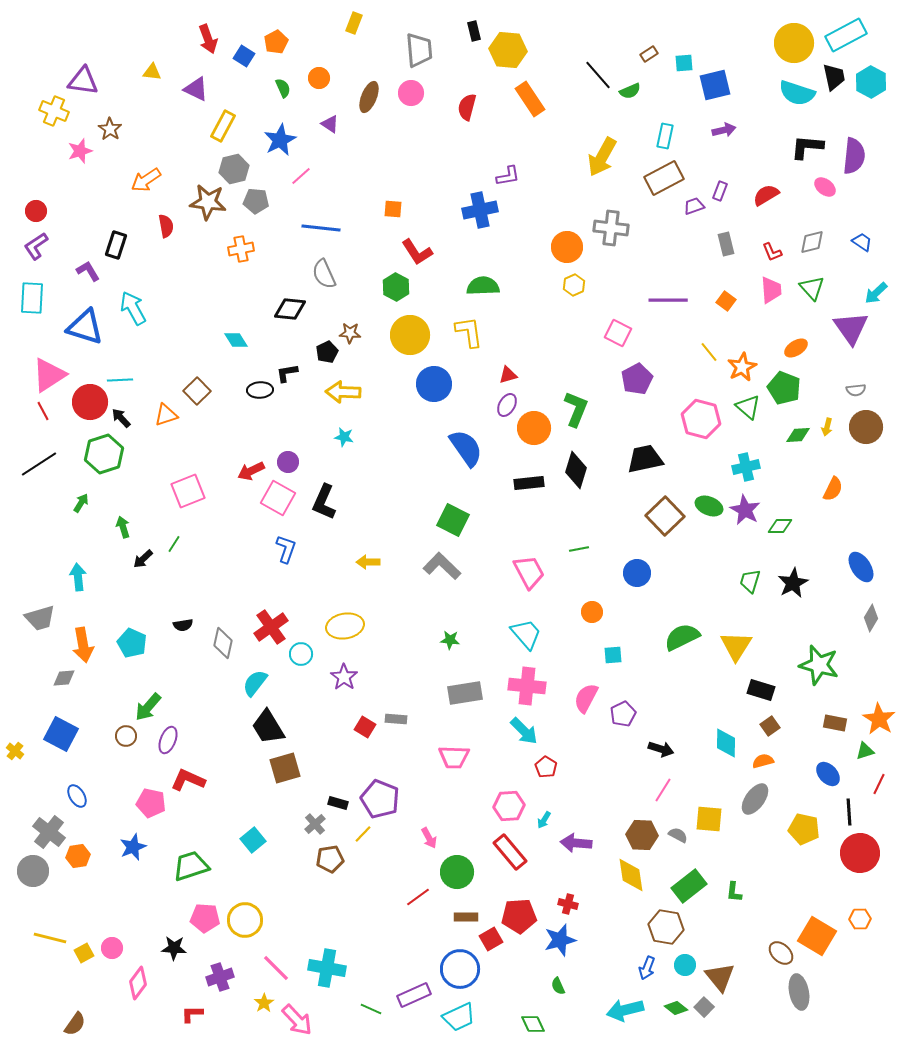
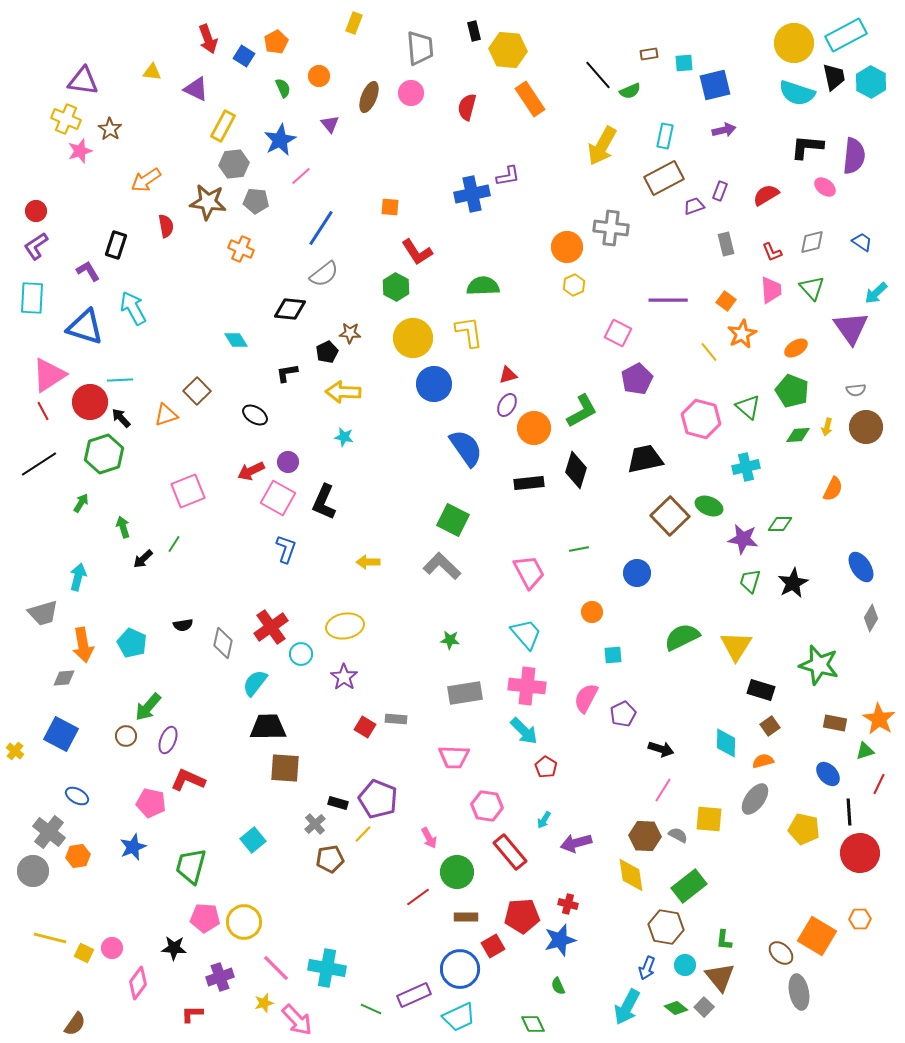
gray trapezoid at (419, 50): moved 1 px right, 2 px up
brown rectangle at (649, 54): rotated 24 degrees clockwise
orange circle at (319, 78): moved 2 px up
yellow cross at (54, 111): moved 12 px right, 8 px down
purple triangle at (330, 124): rotated 18 degrees clockwise
yellow arrow at (602, 157): moved 11 px up
gray hexagon at (234, 169): moved 5 px up; rotated 8 degrees clockwise
orange square at (393, 209): moved 3 px left, 2 px up
blue cross at (480, 210): moved 8 px left, 16 px up
blue line at (321, 228): rotated 63 degrees counterclockwise
orange cross at (241, 249): rotated 35 degrees clockwise
gray semicircle at (324, 274): rotated 104 degrees counterclockwise
yellow circle at (410, 335): moved 3 px right, 3 px down
orange star at (742, 367): moved 33 px up
green pentagon at (784, 388): moved 8 px right, 3 px down
black ellipse at (260, 390): moved 5 px left, 25 px down; rotated 35 degrees clockwise
green L-shape at (576, 409): moved 6 px right, 2 px down; rotated 39 degrees clockwise
purple star at (745, 510): moved 2 px left, 29 px down; rotated 20 degrees counterclockwise
brown square at (665, 516): moved 5 px right
green diamond at (780, 526): moved 2 px up
cyan arrow at (78, 577): rotated 20 degrees clockwise
gray trapezoid at (40, 618): moved 3 px right, 5 px up
black trapezoid at (268, 727): rotated 120 degrees clockwise
brown square at (285, 768): rotated 20 degrees clockwise
blue ellipse at (77, 796): rotated 30 degrees counterclockwise
purple pentagon at (380, 799): moved 2 px left
pink hexagon at (509, 806): moved 22 px left; rotated 12 degrees clockwise
brown hexagon at (642, 835): moved 3 px right, 1 px down
purple arrow at (576, 843): rotated 20 degrees counterclockwise
green trapezoid at (191, 866): rotated 57 degrees counterclockwise
green L-shape at (734, 892): moved 10 px left, 48 px down
red pentagon at (519, 916): moved 3 px right
yellow circle at (245, 920): moved 1 px left, 2 px down
red square at (491, 939): moved 2 px right, 7 px down
yellow square at (84, 953): rotated 36 degrees counterclockwise
yellow star at (264, 1003): rotated 18 degrees clockwise
cyan arrow at (625, 1010): moved 2 px right, 3 px up; rotated 48 degrees counterclockwise
